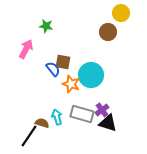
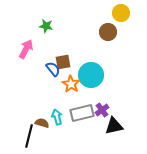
brown square: rotated 21 degrees counterclockwise
orange star: rotated 12 degrees clockwise
gray rectangle: moved 1 px up; rotated 30 degrees counterclockwise
black triangle: moved 6 px right, 3 px down; rotated 30 degrees counterclockwise
black line: rotated 20 degrees counterclockwise
